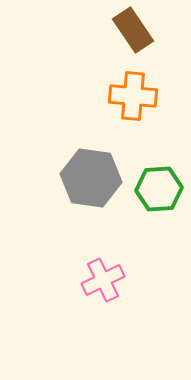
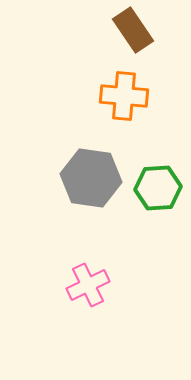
orange cross: moved 9 px left
green hexagon: moved 1 px left, 1 px up
pink cross: moved 15 px left, 5 px down
